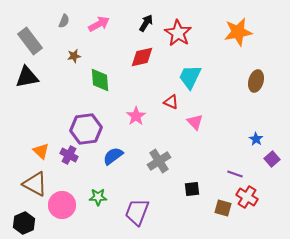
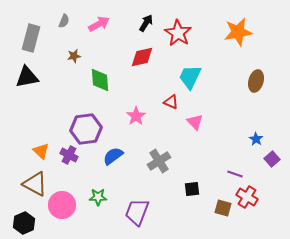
gray rectangle: moved 1 px right, 3 px up; rotated 52 degrees clockwise
